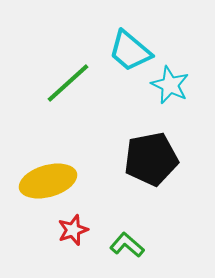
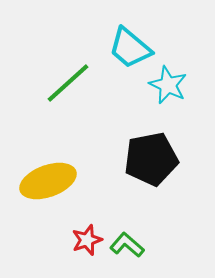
cyan trapezoid: moved 3 px up
cyan star: moved 2 px left
yellow ellipse: rotated 4 degrees counterclockwise
red star: moved 14 px right, 10 px down
